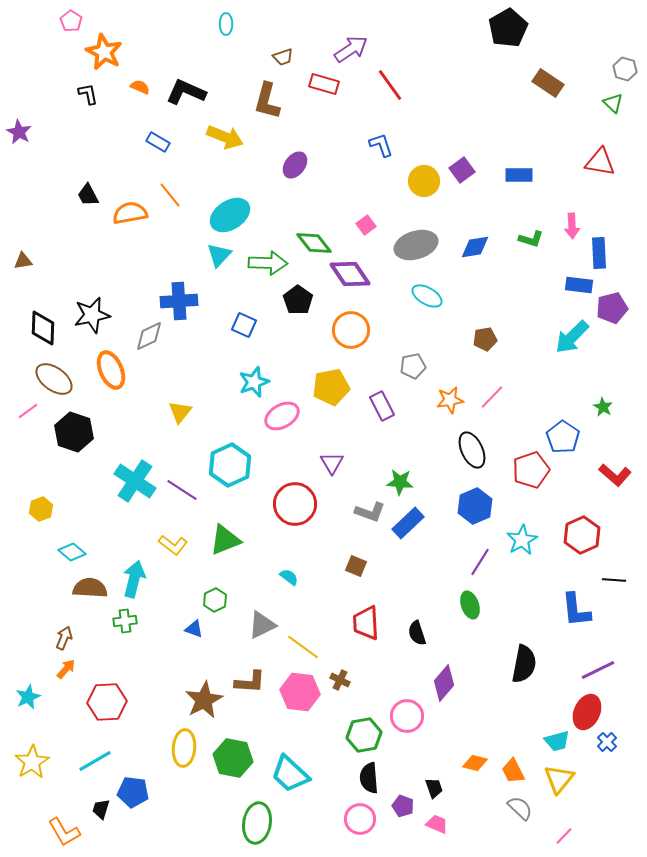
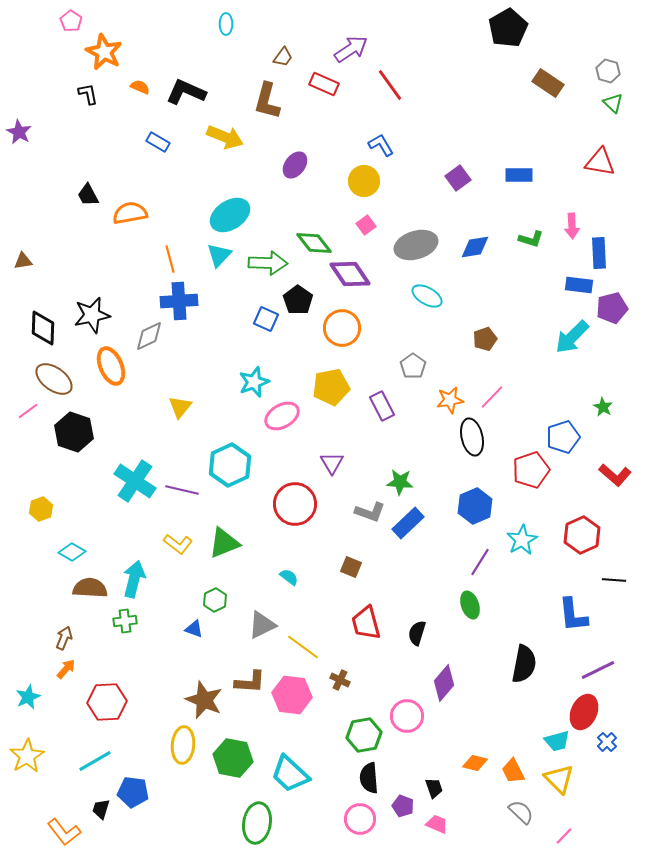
brown trapezoid at (283, 57): rotated 35 degrees counterclockwise
gray hexagon at (625, 69): moved 17 px left, 2 px down
red rectangle at (324, 84): rotated 8 degrees clockwise
blue L-shape at (381, 145): rotated 12 degrees counterclockwise
purple square at (462, 170): moved 4 px left, 8 px down
yellow circle at (424, 181): moved 60 px left
orange line at (170, 195): moved 64 px down; rotated 24 degrees clockwise
blue square at (244, 325): moved 22 px right, 6 px up
orange circle at (351, 330): moved 9 px left, 2 px up
brown pentagon at (485, 339): rotated 10 degrees counterclockwise
gray pentagon at (413, 366): rotated 25 degrees counterclockwise
orange ellipse at (111, 370): moved 4 px up
yellow triangle at (180, 412): moved 5 px up
blue pentagon at (563, 437): rotated 20 degrees clockwise
black ellipse at (472, 450): moved 13 px up; rotated 12 degrees clockwise
purple line at (182, 490): rotated 20 degrees counterclockwise
green triangle at (225, 540): moved 1 px left, 3 px down
yellow L-shape at (173, 545): moved 5 px right, 1 px up
cyan diamond at (72, 552): rotated 12 degrees counterclockwise
brown square at (356, 566): moved 5 px left, 1 px down
blue L-shape at (576, 610): moved 3 px left, 5 px down
red trapezoid at (366, 623): rotated 12 degrees counterclockwise
black semicircle at (417, 633): rotated 35 degrees clockwise
pink hexagon at (300, 692): moved 8 px left, 3 px down
brown star at (204, 700): rotated 21 degrees counterclockwise
red ellipse at (587, 712): moved 3 px left
yellow ellipse at (184, 748): moved 1 px left, 3 px up
yellow star at (32, 762): moved 5 px left, 6 px up
yellow triangle at (559, 779): rotated 24 degrees counterclockwise
gray semicircle at (520, 808): moved 1 px right, 4 px down
orange L-shape at (64, 832): rotated 8 degrees counterclockwise
